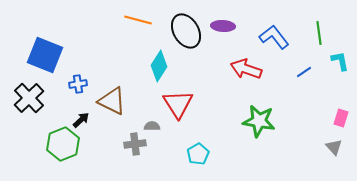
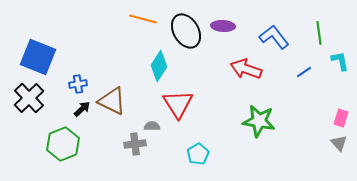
orange line: moved 5 px right, 1 px up
blue square: moved 7 px left, 2 px down
black arrow: moved 1 px right, 11 px up
gray triangle: moved 5 px right, 4 px up
